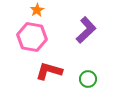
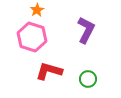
purple L-shape: rotated 20 degrees counterclockwise
pink hexagon: rotated 8 degrees clockwise
